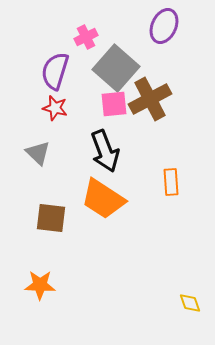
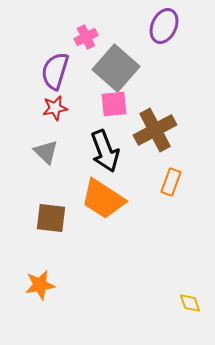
brown cross: moved 5 px right, 31 px down
red star: rotated 25 degrees counterclockwise
gray triangle: moved 8 px right, 1 px up
orange rectangle: rotated 24 degrees clockwise
orange star: rotated 12 degrees counterclockwise
